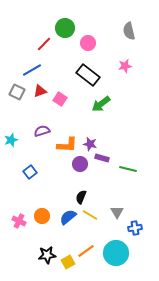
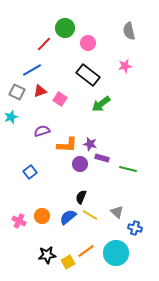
cyan star: moved 23 px up
gray triangle: rotated 16 degrees counterclockwise
blue cross: rotated 24 degrees clockwise
